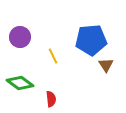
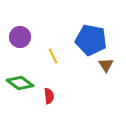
blue pentagon: rotated 16 degrees clockwise
red semicircle: moved 2 px left, 3 px up
